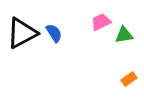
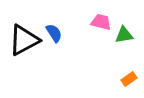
pink trapezoid: rotated 40 degrees clockwise
black triangle: moved 2 px right, 7 px down
